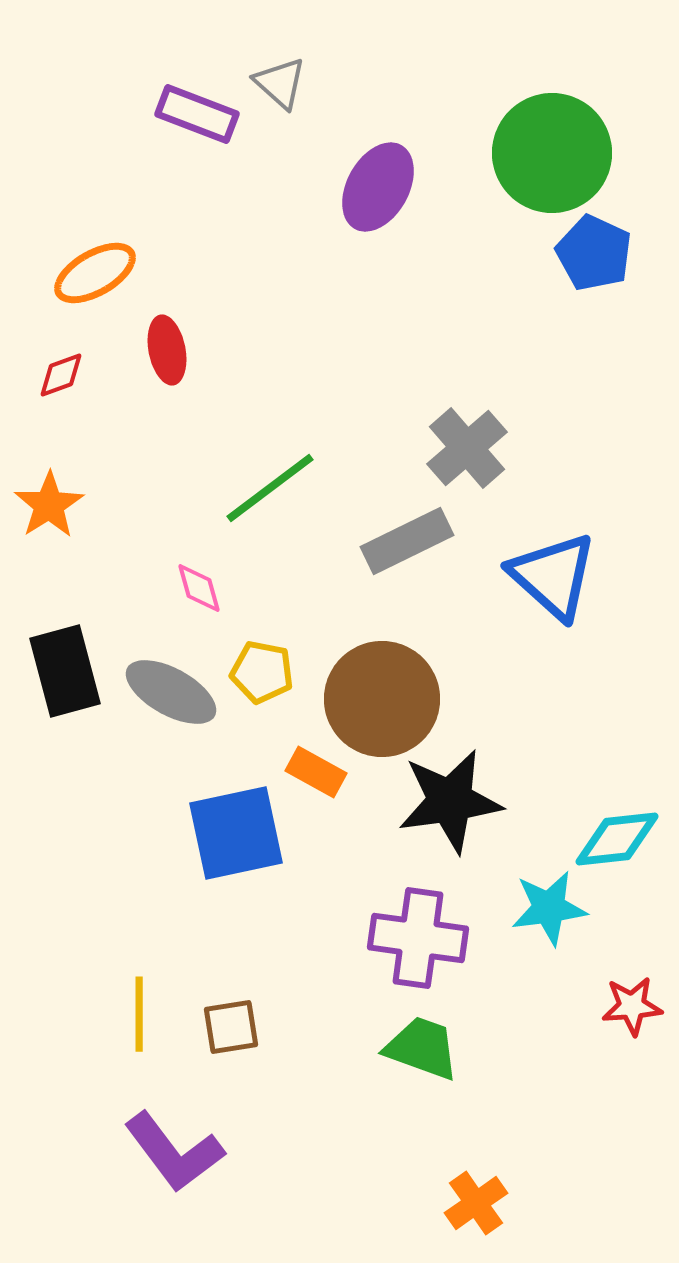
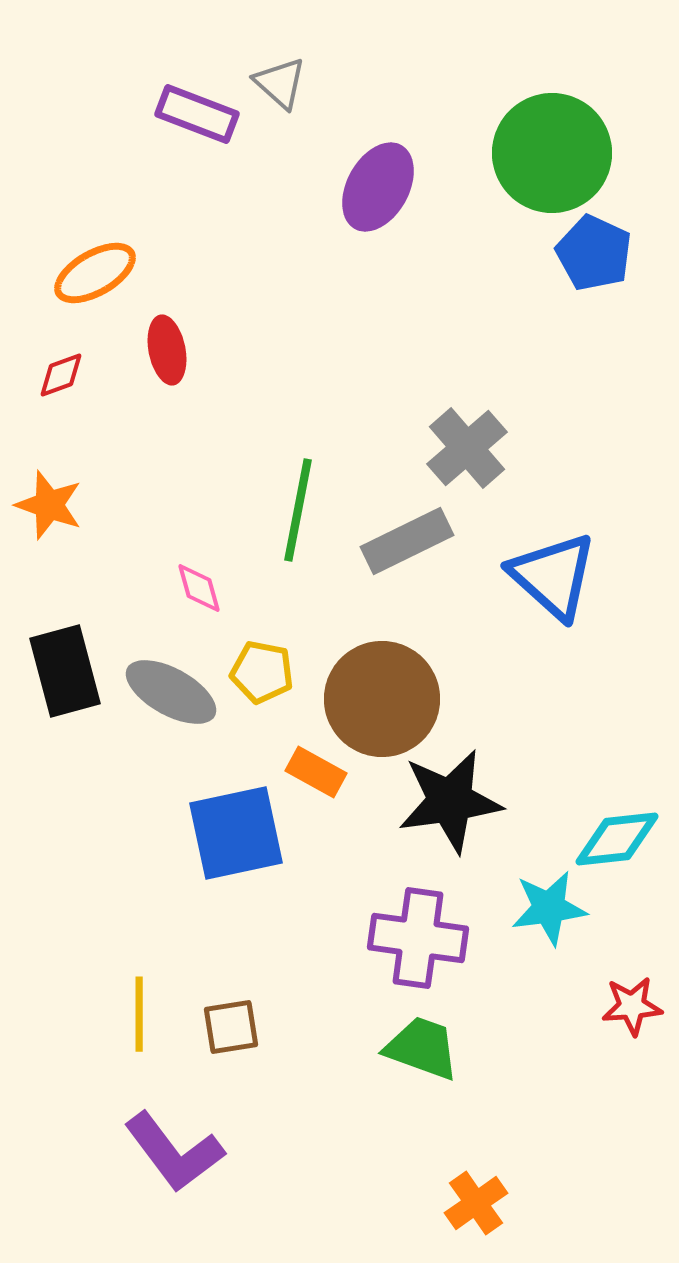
green line: moved 28 px right, 22 px down; rotated 42 degrees counterclockwise
orange star: rotated 20 degrees counterclockwise
